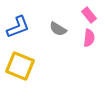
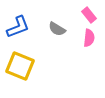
gray semicircle: moved 1 px left
